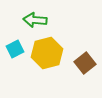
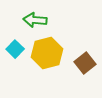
cyan square: rotated 18 degrees counterclockwise
